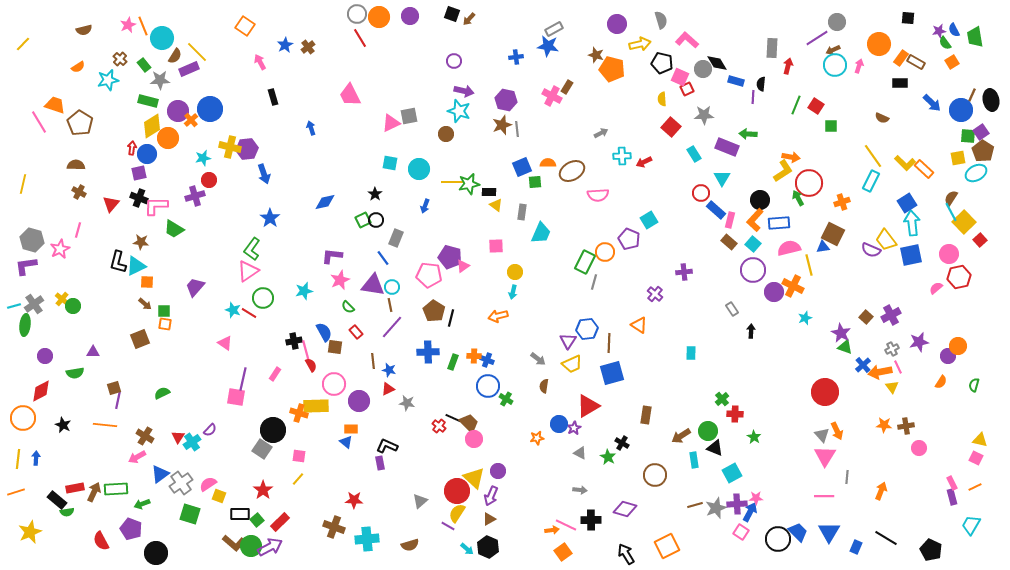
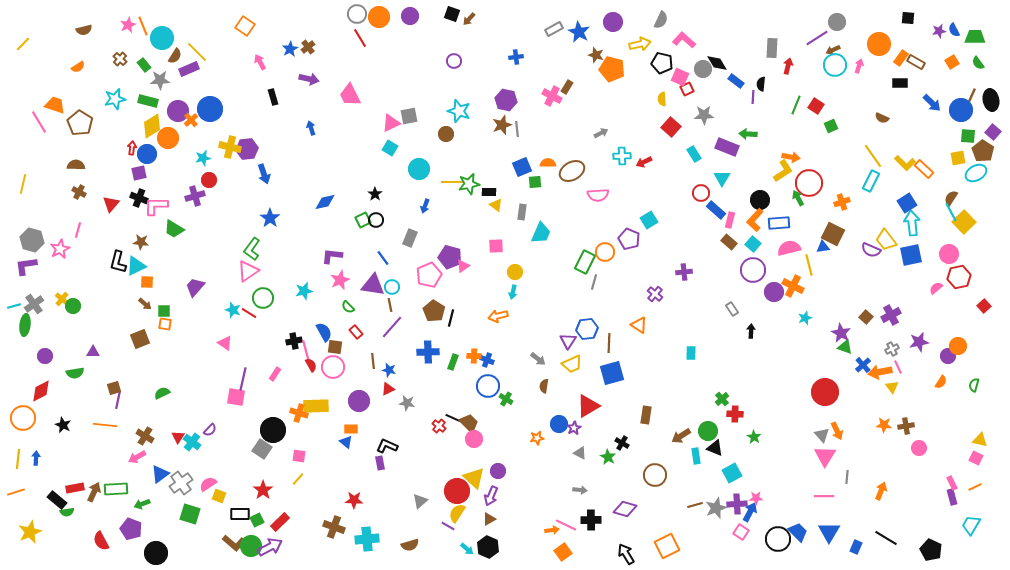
gray semicircle at (661, 20): rotated 42 degrees clockwise
purple circle at (617, 24): moved 4 px left, 2 px up
green trapezoid at (975, 37): rotated 100 degrees clockwise
pink L-shape at (687, 40): moved 3 px left
green semicircle at (945, 43): moved 33 px right, 20 px down
blue star at (285, 45): moved 5 px right, 4 px down
blue star at (548, 46): moved 31 px right, 14 px up; rotated 20 degrees clockwise
cyan star at (108, 80): moved 7 px right, 19 px down
blue rectangle at (736, 81): rotated 21 degrees clockwise
purple arrow at (464, 91): moved 155 px left, 12 px up
green square at (831, 126): rotated 24 degrees counterclockwise
purple square at (981, 132): moved 12 px right; rotated 14 degrees counterclockwise
cyan square at (390, 163): moved 15 px up; rotated 21 degrees clockwise
gray rectangle at (396, 238): moved 14 px right
red square at (980, 240): moved 4 px right, 66 px down
pink pentagon at (429, 275): rotated 30 degrees counterclockwise
pink circle at (334, 384): moved 1 px left, 17 px up
cyan cross at (192, 442): rotated 18 degrees counterclockwise
cyan rectangle at (694, 460): moved 2 px right, 4 px up
green square at (257, 520): rotated 16 degrees clockwise
